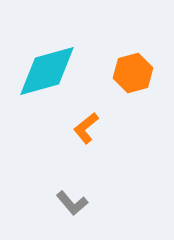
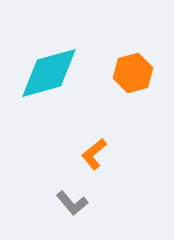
cyan diamond: moved 2 px right, 2 px down
orange L-shape: moved 8 px right, 26 px down
